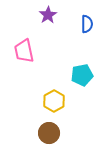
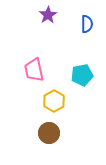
pink trapezoid: moved 10 px right, 19 px down
